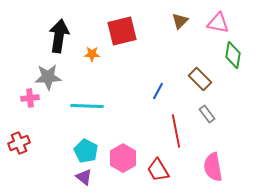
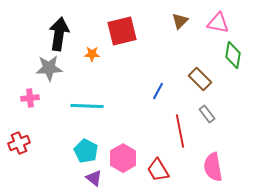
black arrow: moved 2 px up
gray star: moved 1 px right, 9 px up
red line: moved 4 px right
purple triangle: moved 10 px right, 1 px down
